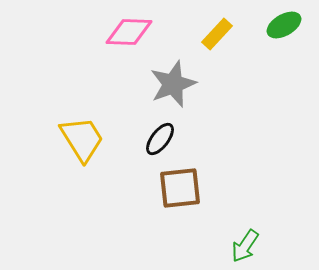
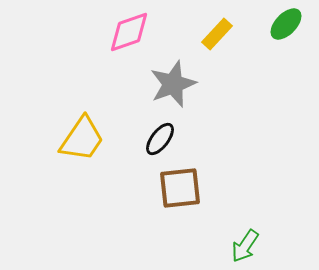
green ellipse: moved 2 px right, 1 px up; rotated 16 degrees counterclockwise
pink diamond: rotated 21 degrees counterclockwise
yellow trapezoid: rotated 66 degrees clockwise
